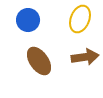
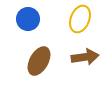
blue circle: moved 1 px up
brown ellipse: rotated 64 degrees clockwise
